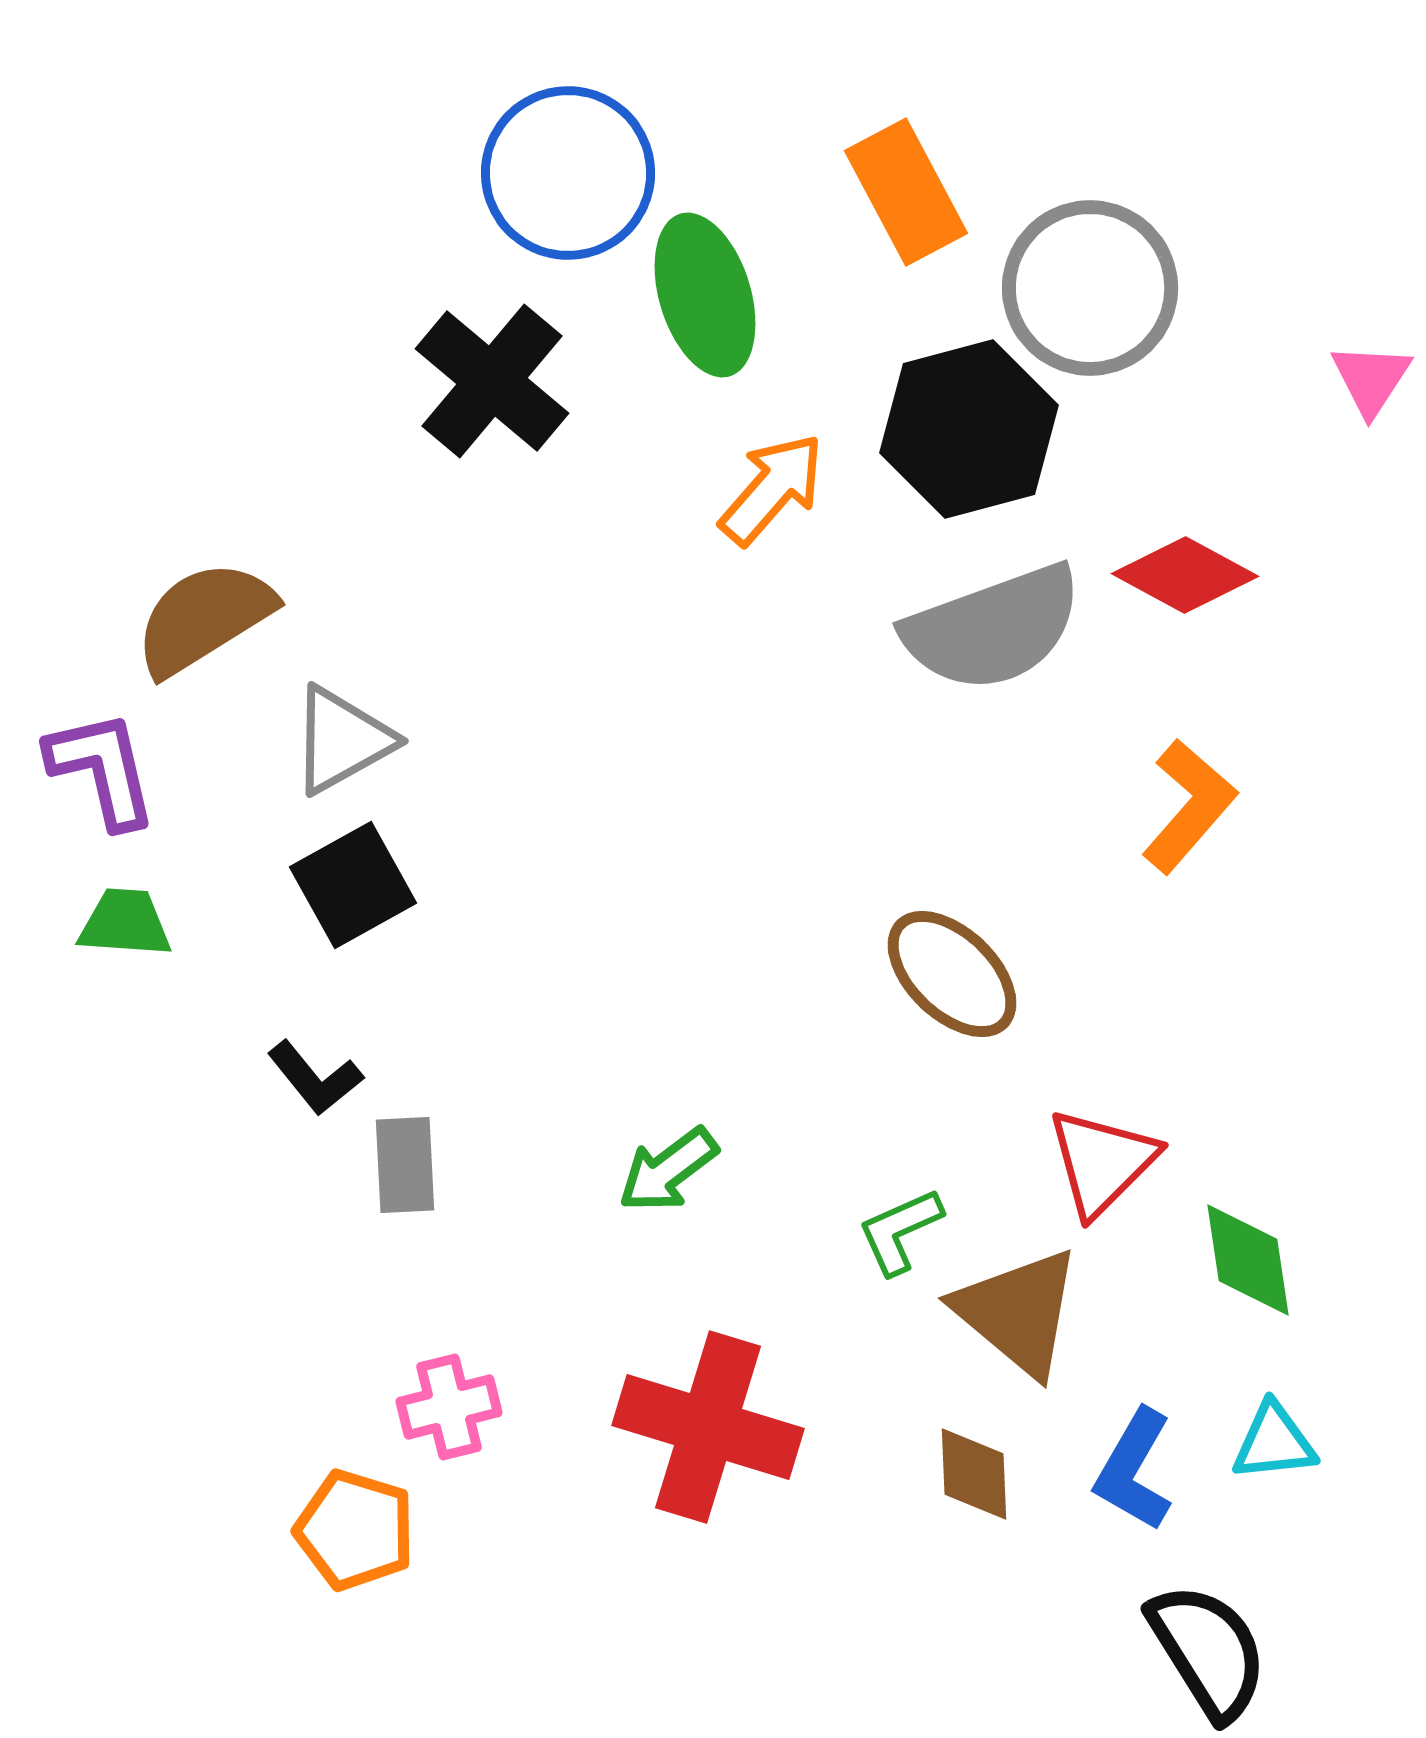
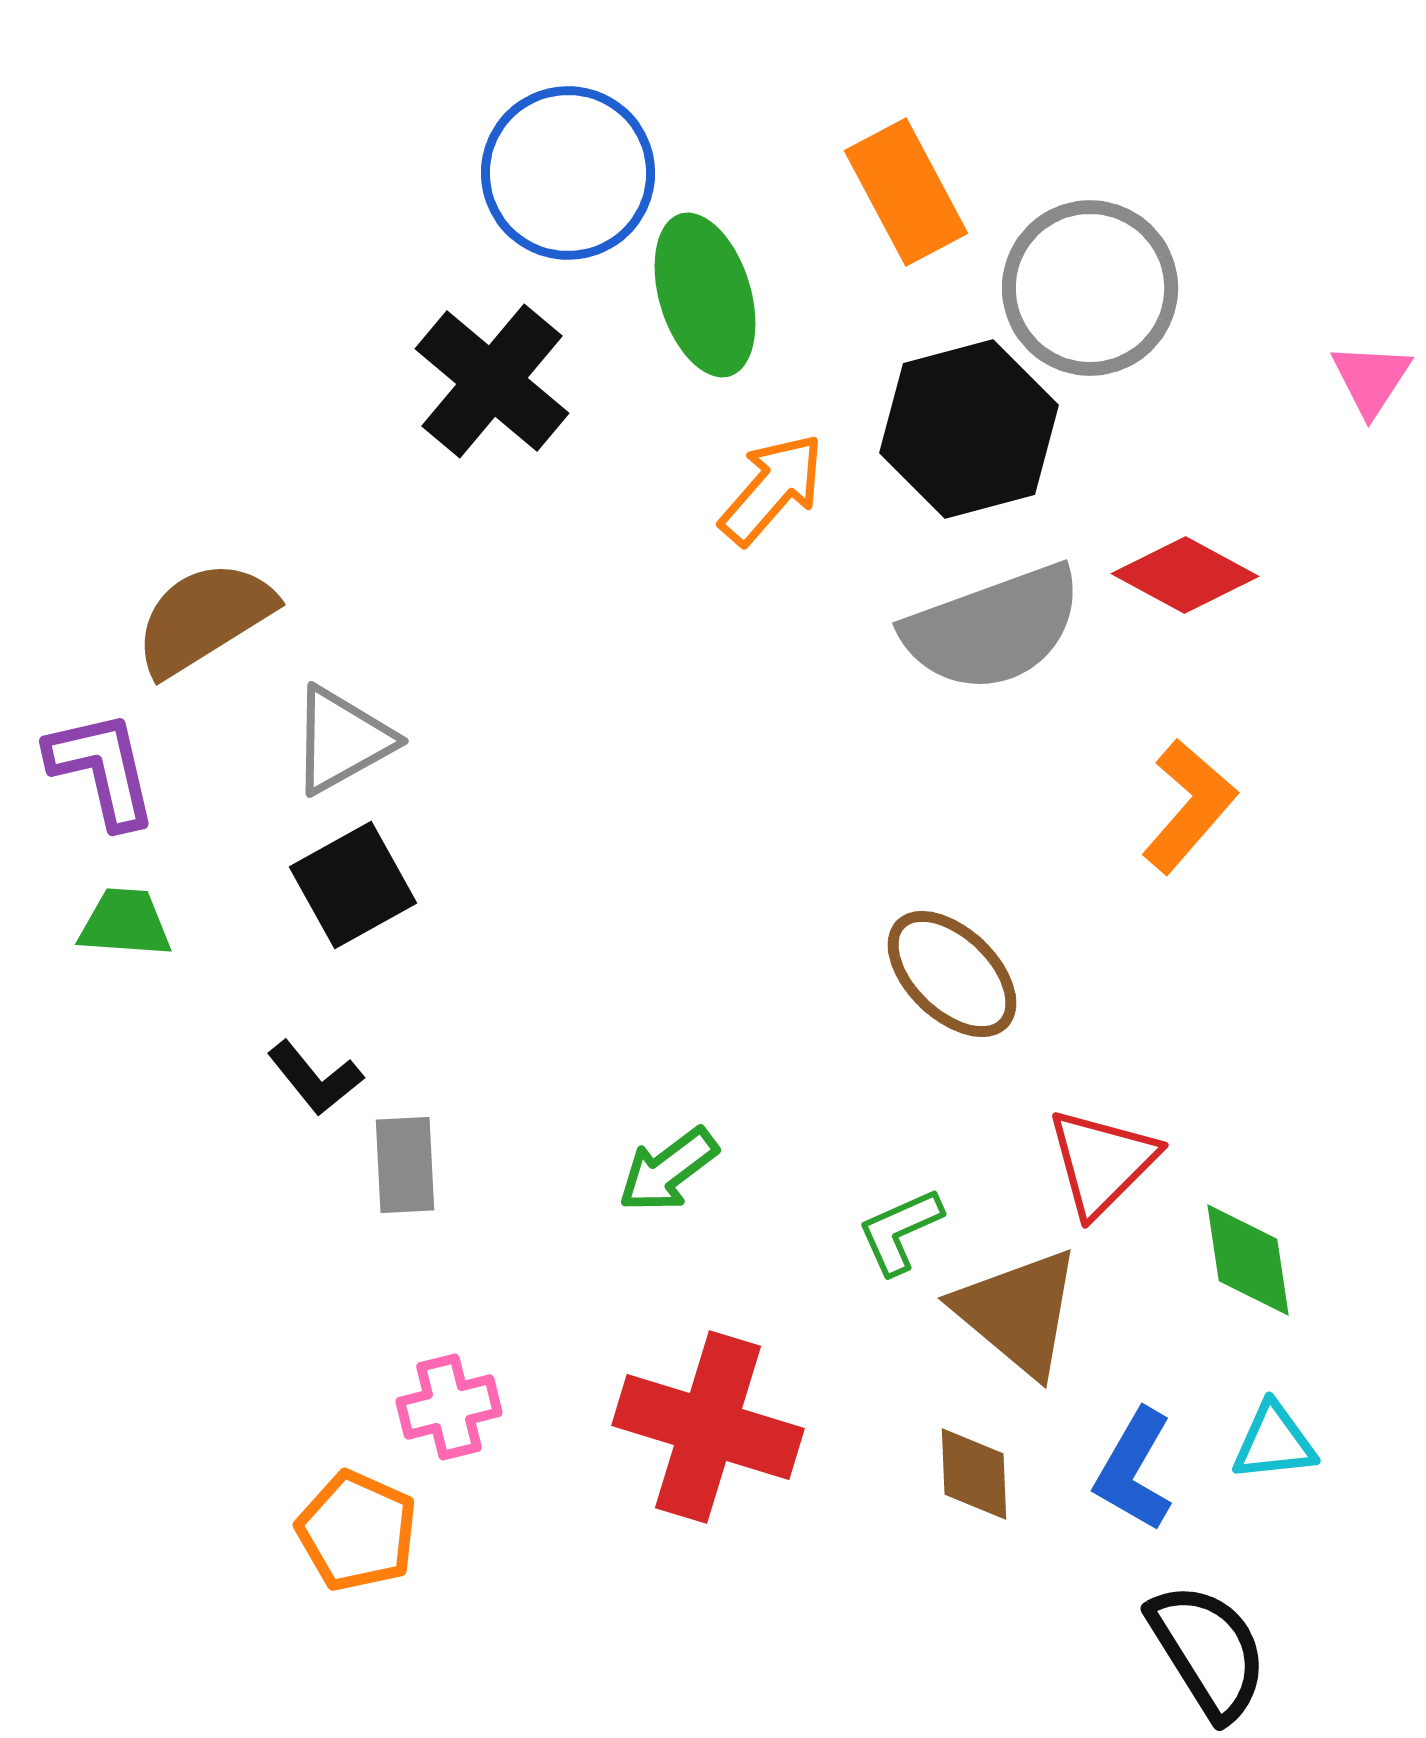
orange pentagon: moved 2 px right, 1 px down; rotated 7 degrees clockwise
